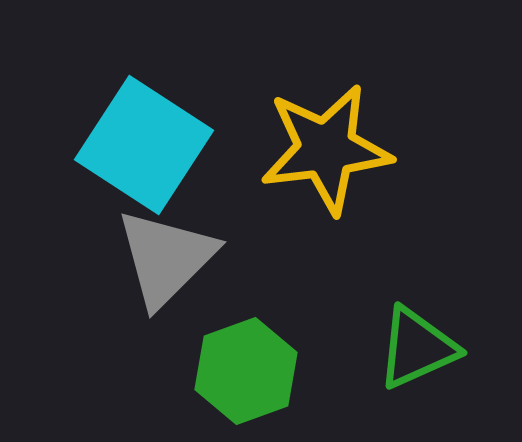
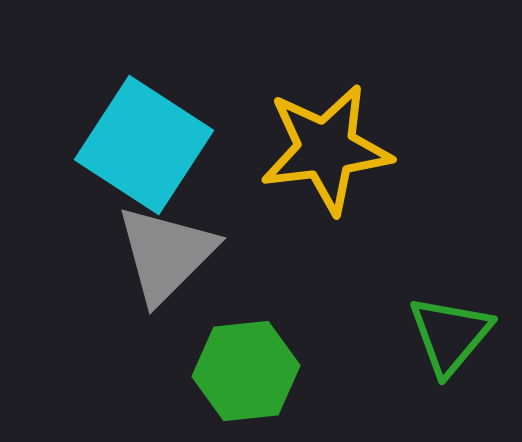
gray triangle: moved 4 px up
green triangle: moved 33 px right, 13 px up; rotated 26 degrees counterclockwise
green hexagon: rotated 14 degrees clockwise
